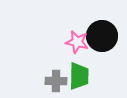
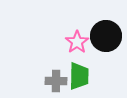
black circle: moved 4 px right
pink star: rotated 25 degrees clockwise
